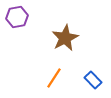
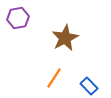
purple hexagon: moved 1 px right, 1 px down
blue rectangle: moved 4 px left, 6 px down
